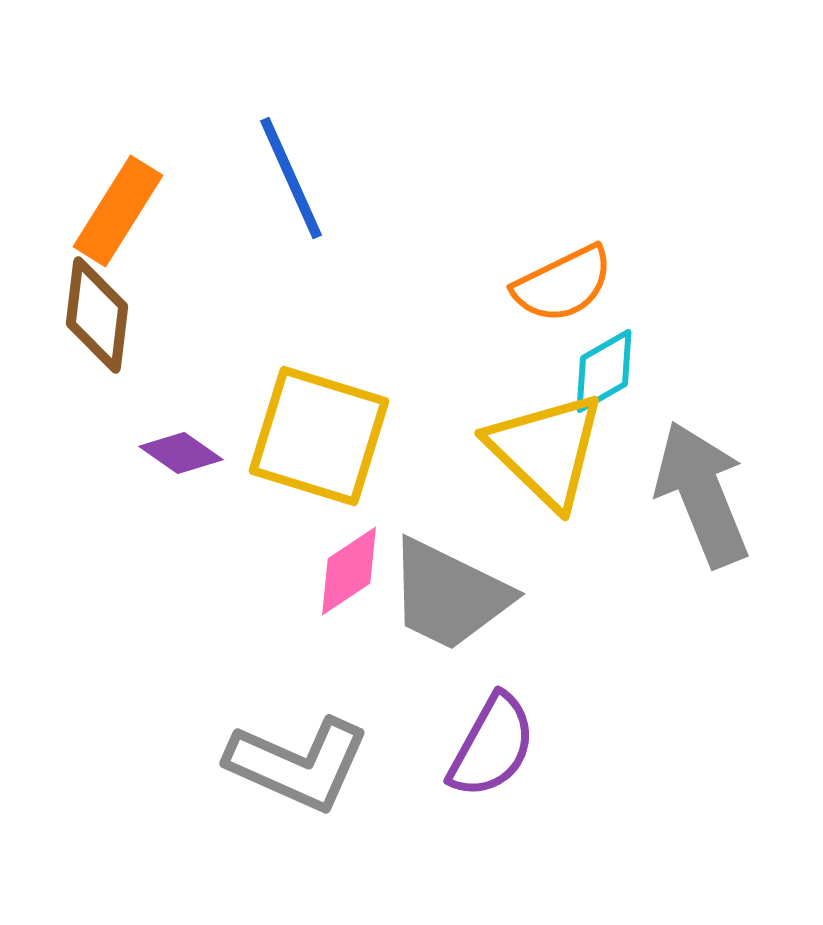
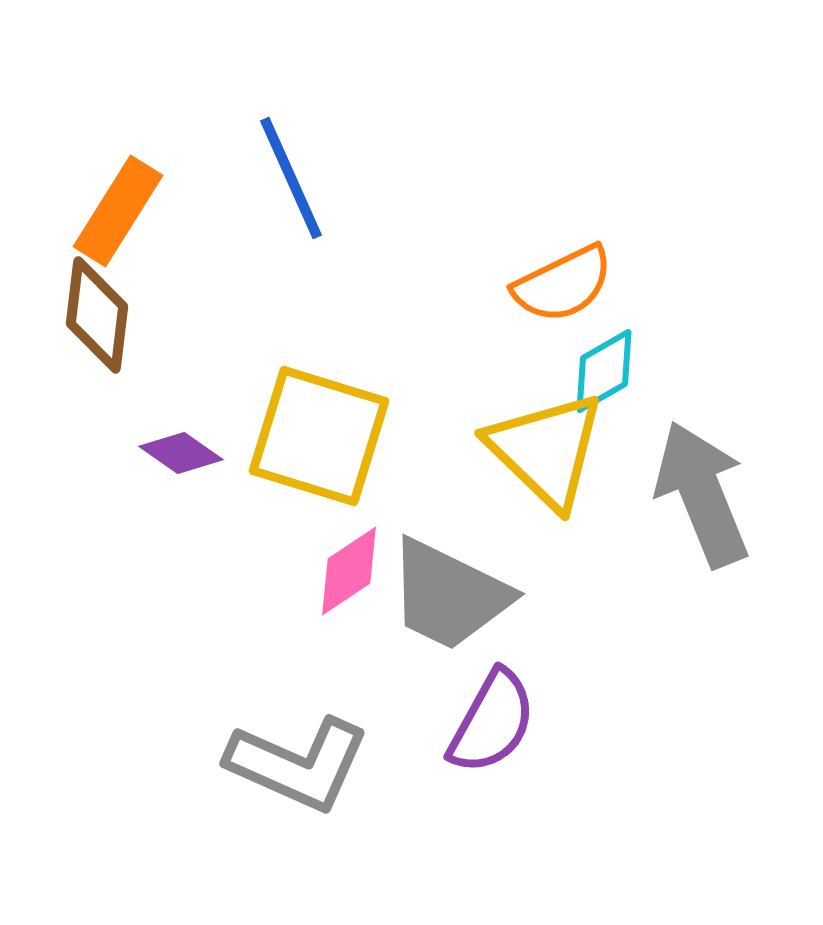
purple semicircle: moved 24 px up
